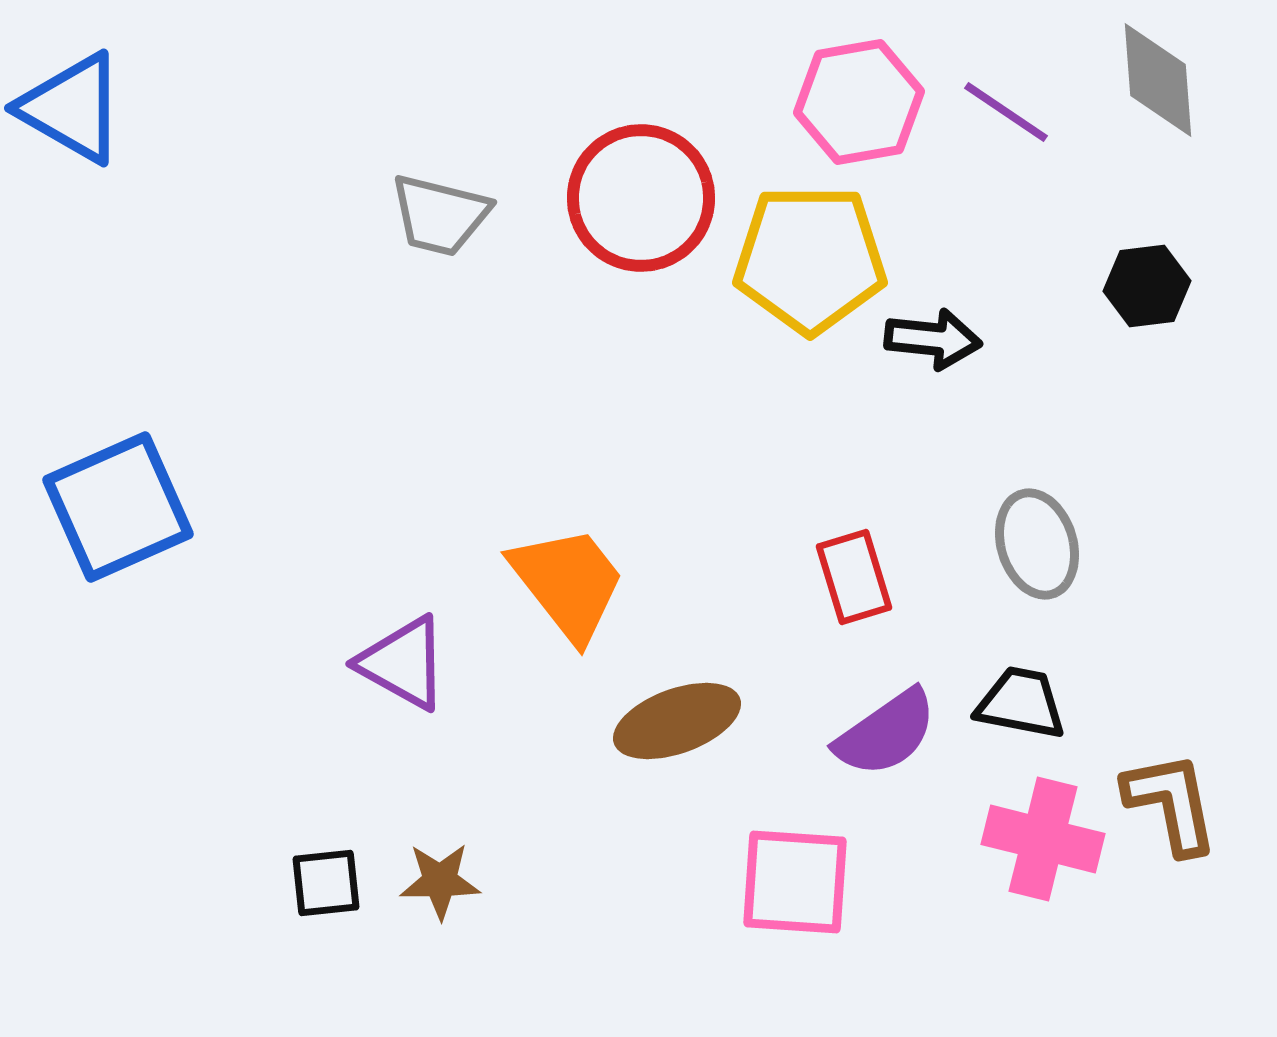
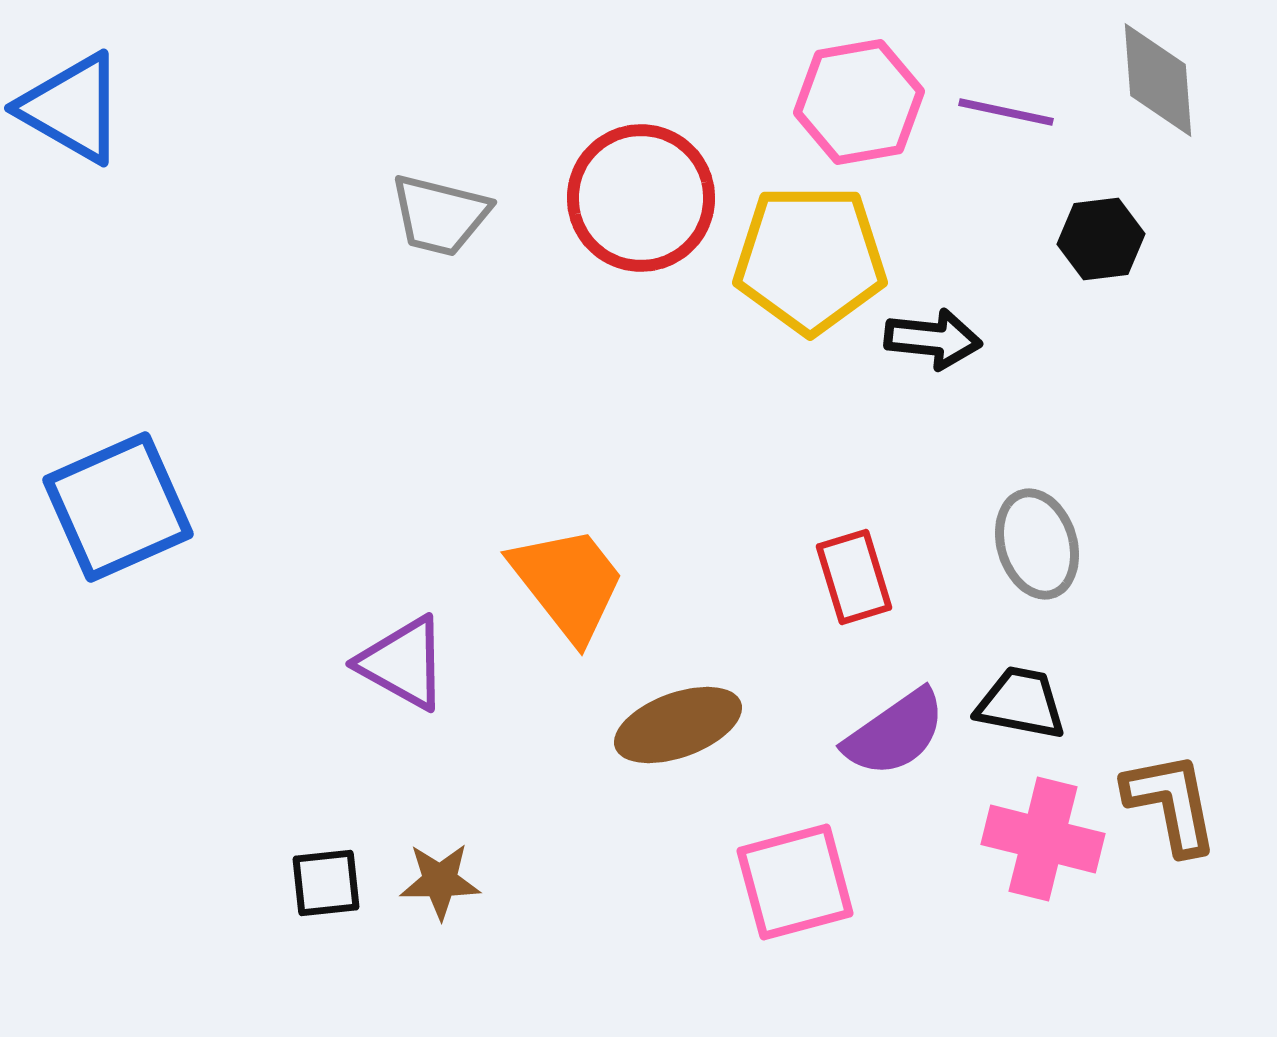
purple line: rotated 22 degrees counterclockwise
black hexagon: moved 46 px left, 47 px up
brown ellipse: moved 1 px right, 4 px down
purple semicircle: moved 9 px right
pink square: rotated 19 degrees counterclockwise
